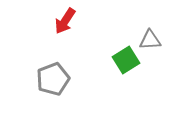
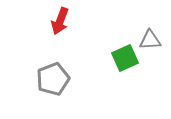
red arrow: moved 5 px left; rotated 12 degrees counterclockwise
green square: moved 1 px left, 2 px up; rotated 8 degrees clockwise
